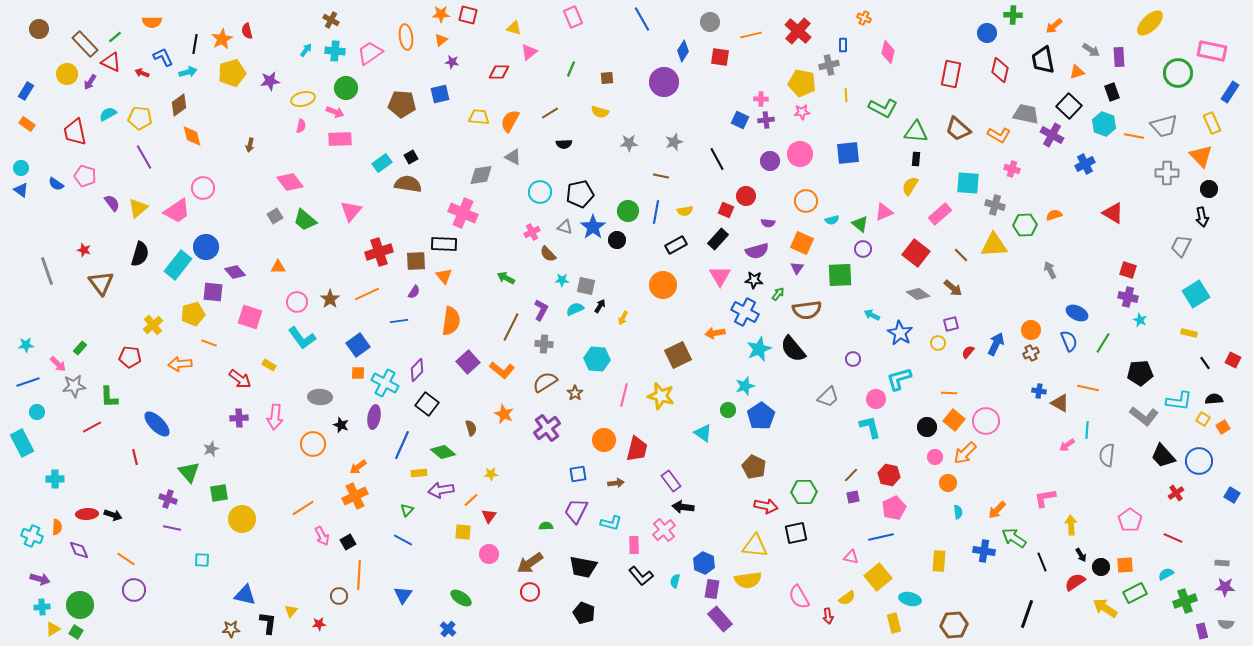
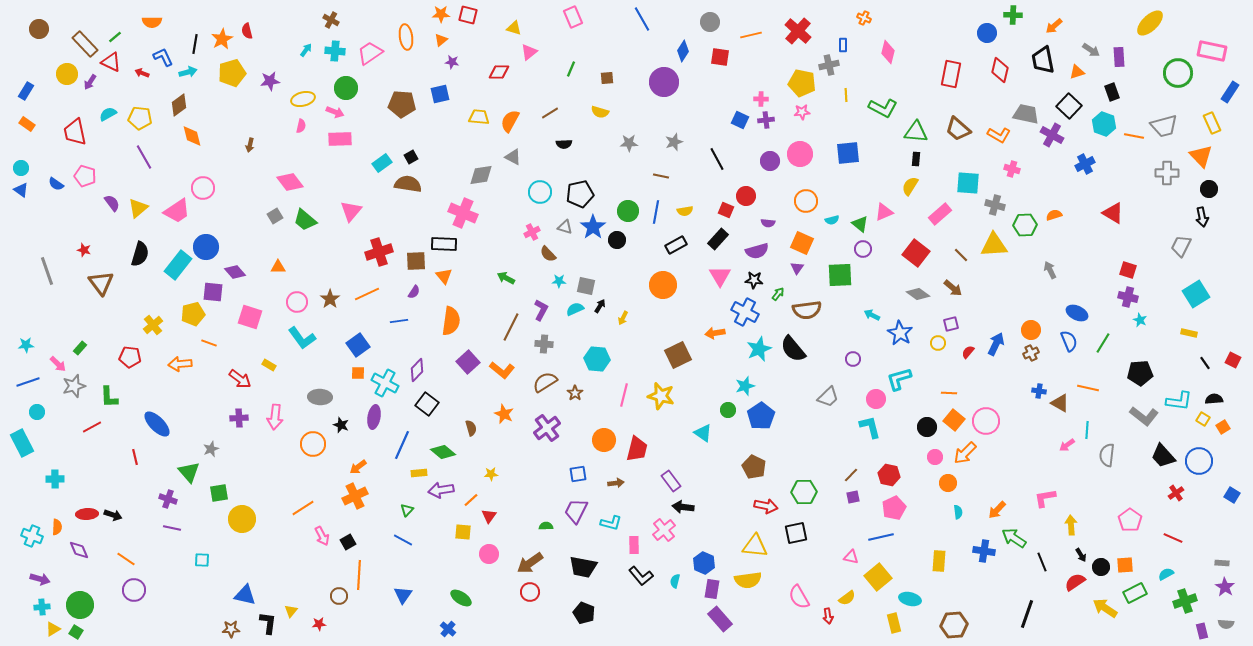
cyan star at (562, 280): moved 3 px left, 1 px down
gray star at (74, 386): rotated 10 degrees counterclockwise
purple star at (1225, 587): rotated 30 degrees clockwise
